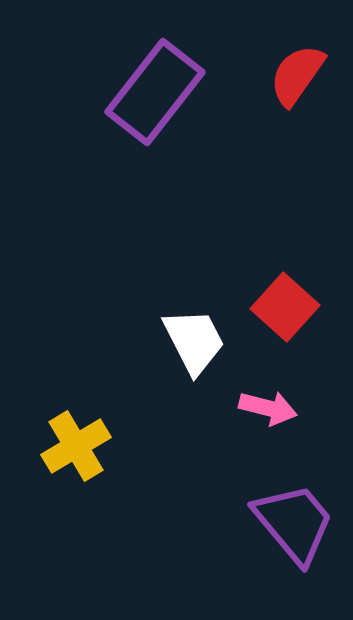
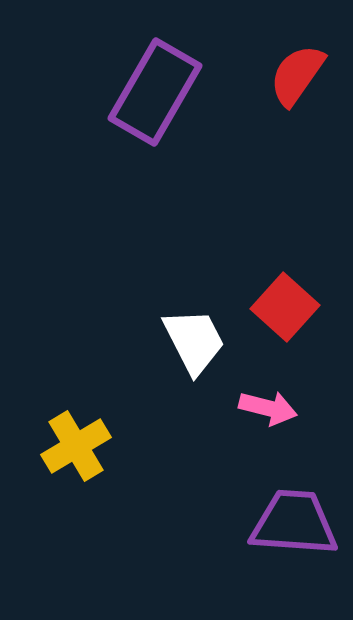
purple rectangle: rotated 8 degrees counterclockwise
purple trapezoid: rotated 46 degrees counterclockwise
